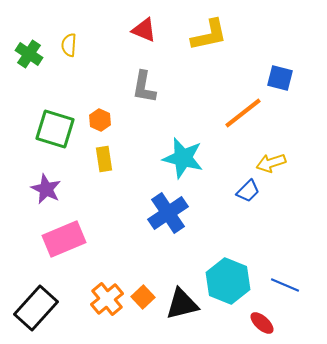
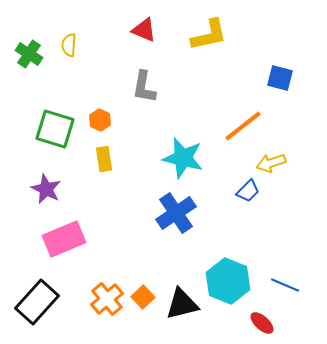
orange line: moved 13 px down
blue cross: moved 8 px right
black rectangle: moved 1 px right, 6 px up
